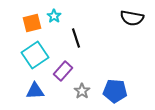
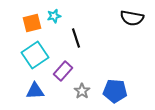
cyan star: rotated 24 degrees clockwise
